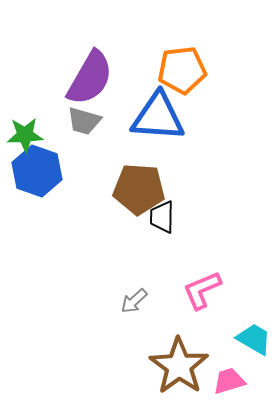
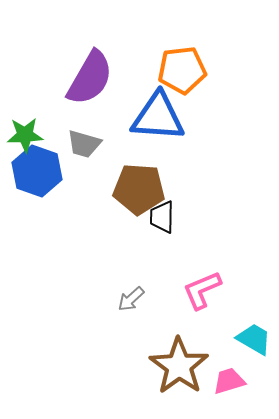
gray trapezoid: moved 23 px down
gray arrow: moved 3 px left, 2 px up
